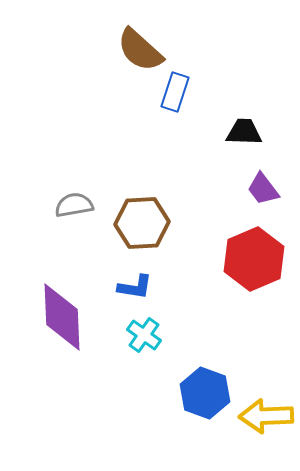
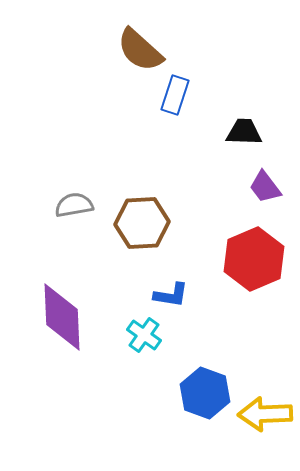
blue rectangle: moved 3 px down
purple trapezoid: moved 2 px right, 2 px up
blue L-shape: moved 36 px right, 8 px down
yellow arrow: moved 1 px left, 2 px up
